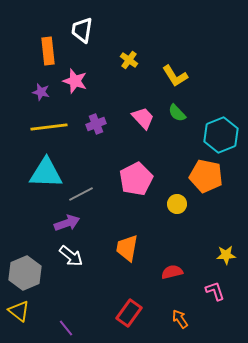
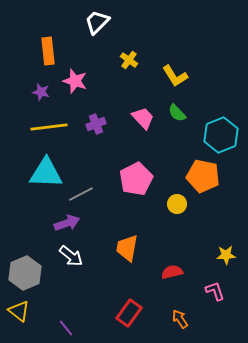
white trapezoid: moved 15 px right, 8 px up; rotated 36 degrees clockwise
orange pentagon: moved 3 px left
